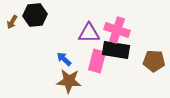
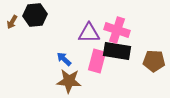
black rectangle: moved 1 px right, 1 px down
